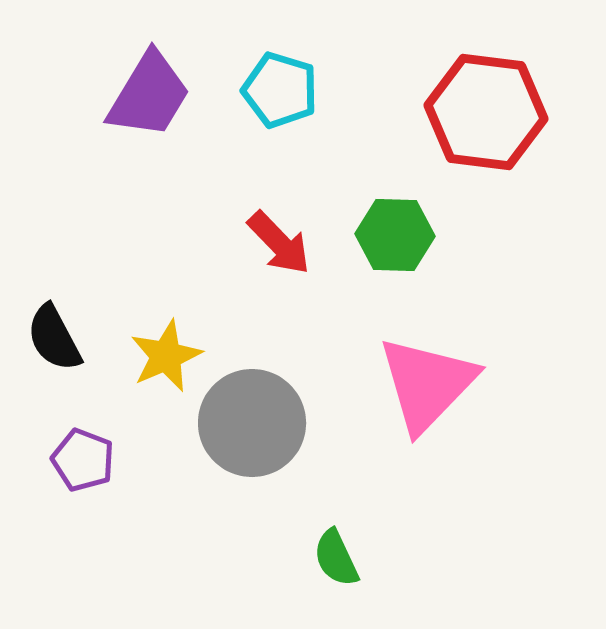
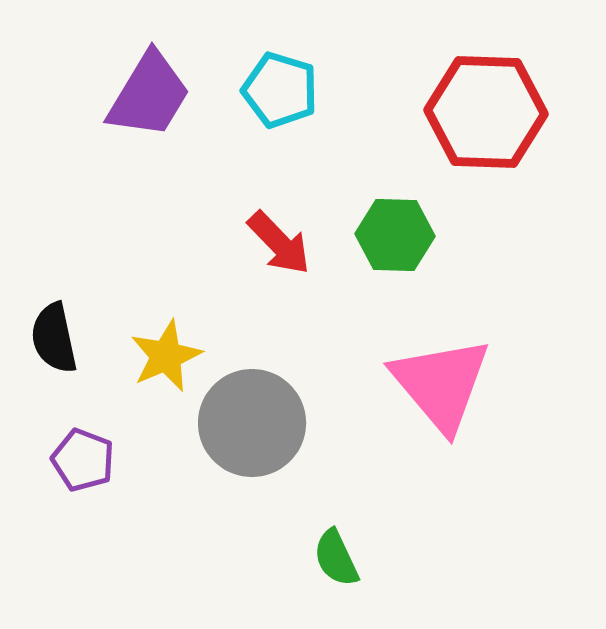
red hexagon: rotated 5 degrees counterclockwise
black semicircle: rotated 16 degrees clockwise
pink triangle: moved 14 px right; rotated 24 degrees counterclockwise
